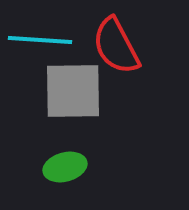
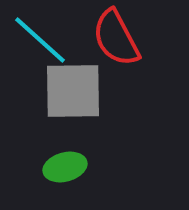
cyan line: rotated 38 degrees clockwise
red semicircle: moved 8 px up
